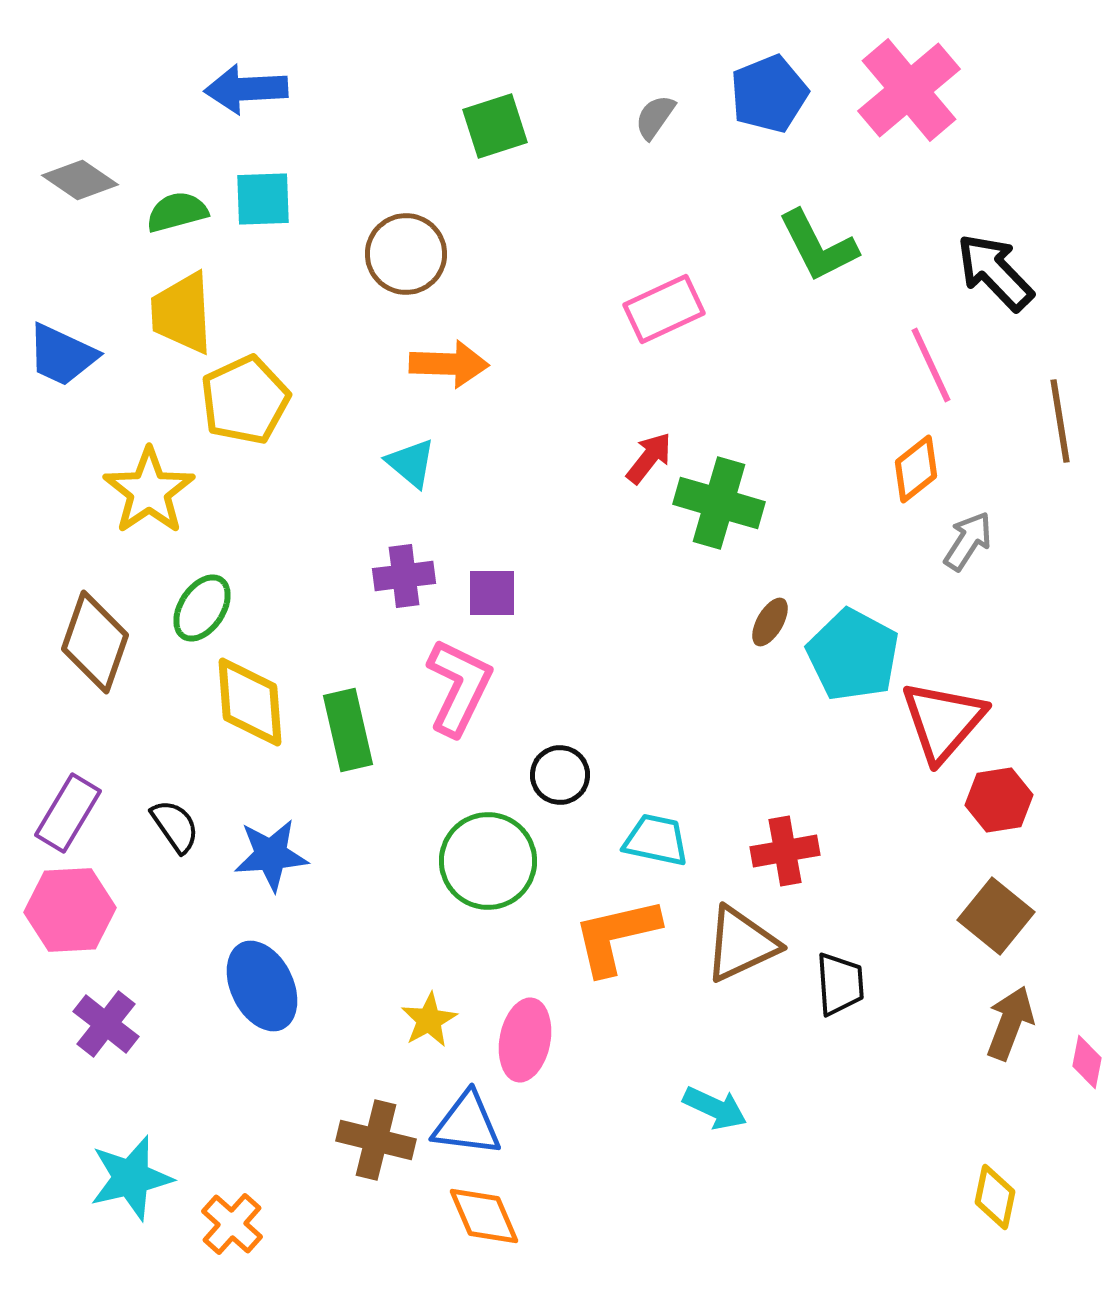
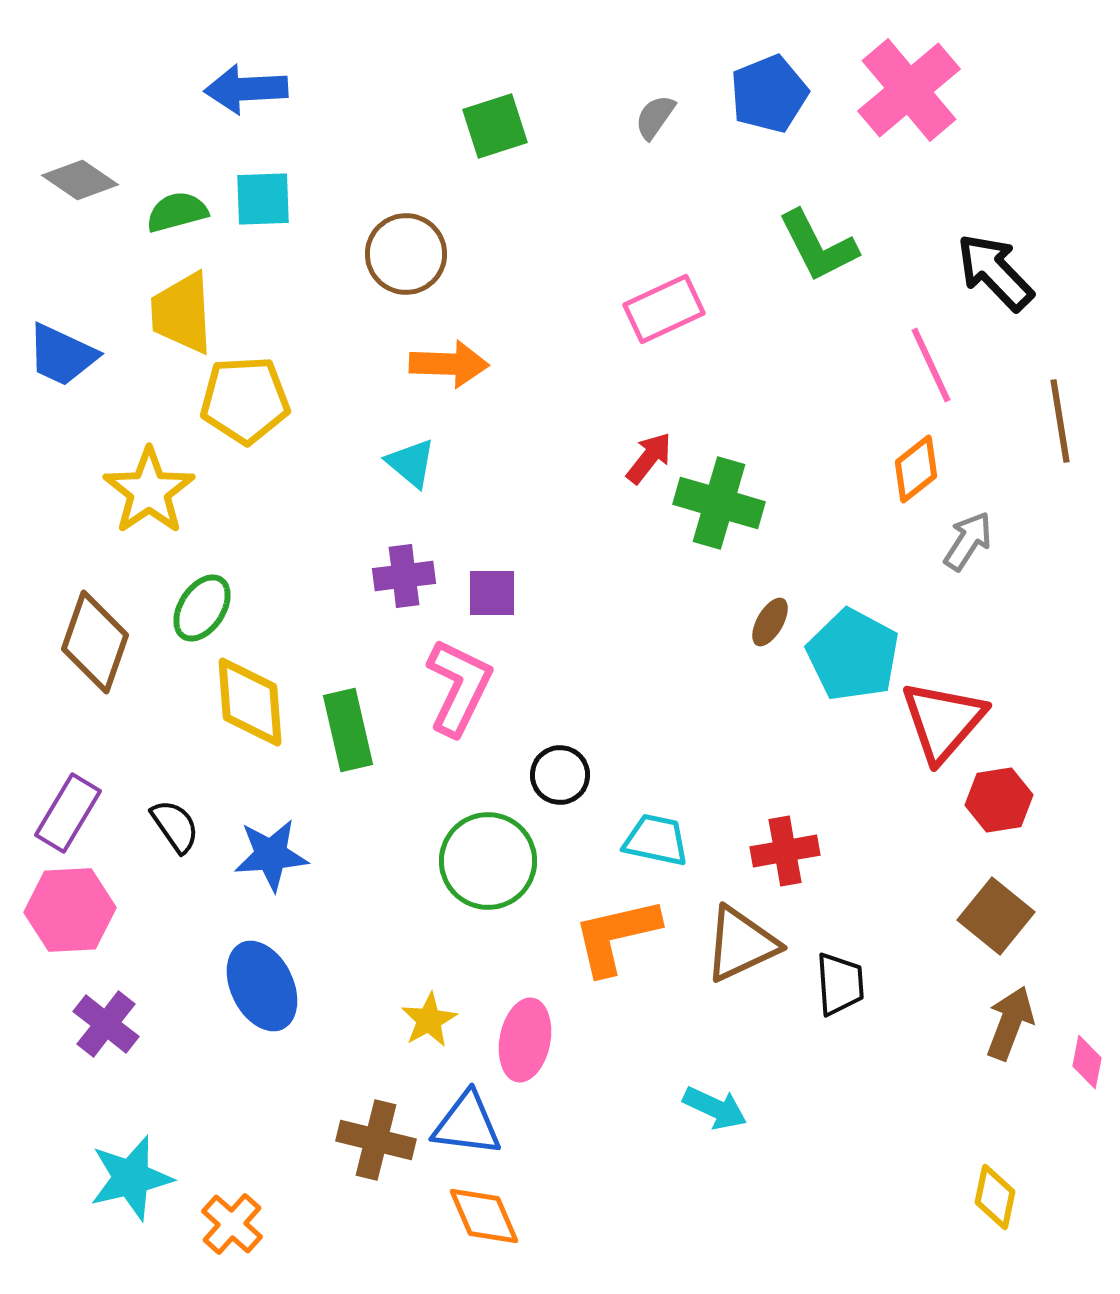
yellow pentagon at (245, 400): rotated 22 degrees clockwise
